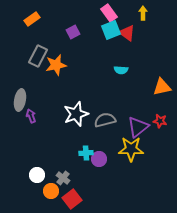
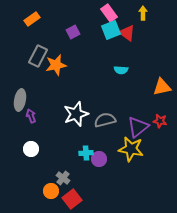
yellow star: rotated 10 degrees clockwise
white circle: moved 6 px left, 26 px up
